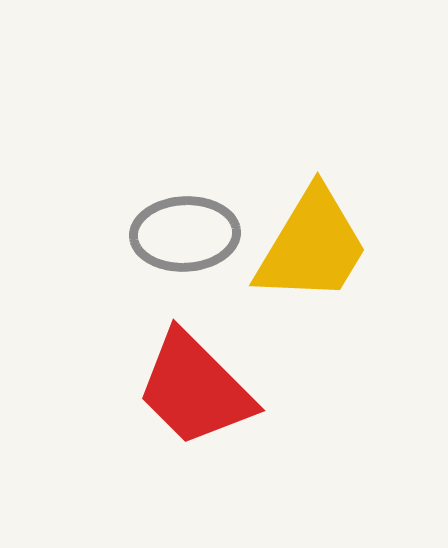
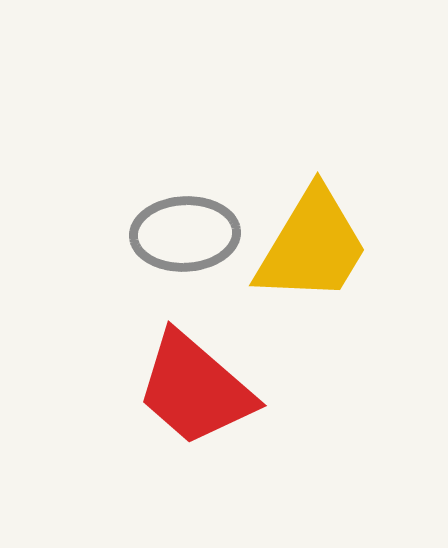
red trapezoid: rotated 4 degrees counterclockwise
